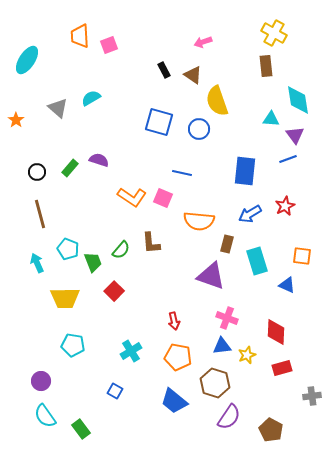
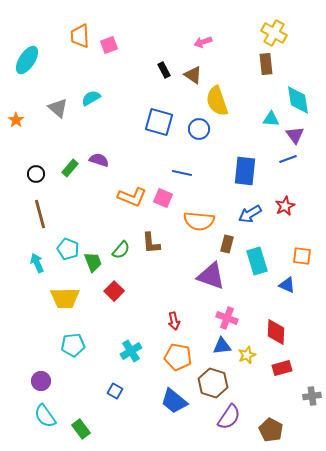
brown rectangle at (266, 66): moved 2 px up
black circle at (37, 172): moved 1 px left, 2 px down
orange L-shape at (132, 197): rotated 12 degrees counterclockwise
cyan pentagon at (73, 345): rotated 15 degrees counterclockwise
brown hexagon at (215, 383): moved 2 px left
